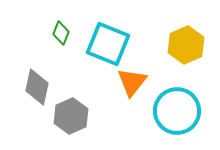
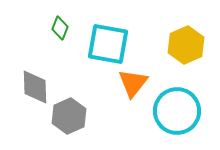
green diamond: moved 1 px left, 5 px up
cyan square: rotated 12 degrees counterclockwise
orange triangle: moved 1 px right, 1 px down
gray diamond: moved 2 px left; rotated 15 degrees counterclockwise
gray hexagon: moved 2 px left
